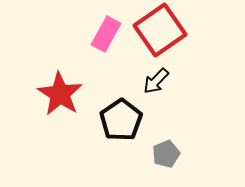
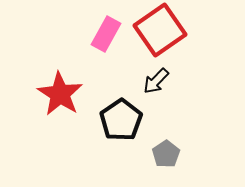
gray pentagon: rotated 12 degrees counterclockwise
